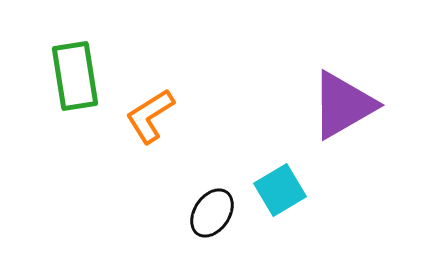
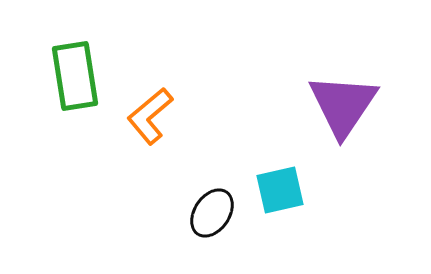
purple triangle: rotated 26 degrees counterclockwise
orange L-shape: rotated 8 degrees counterclockwise
cyan square: rotated 18 degrees clockwise
